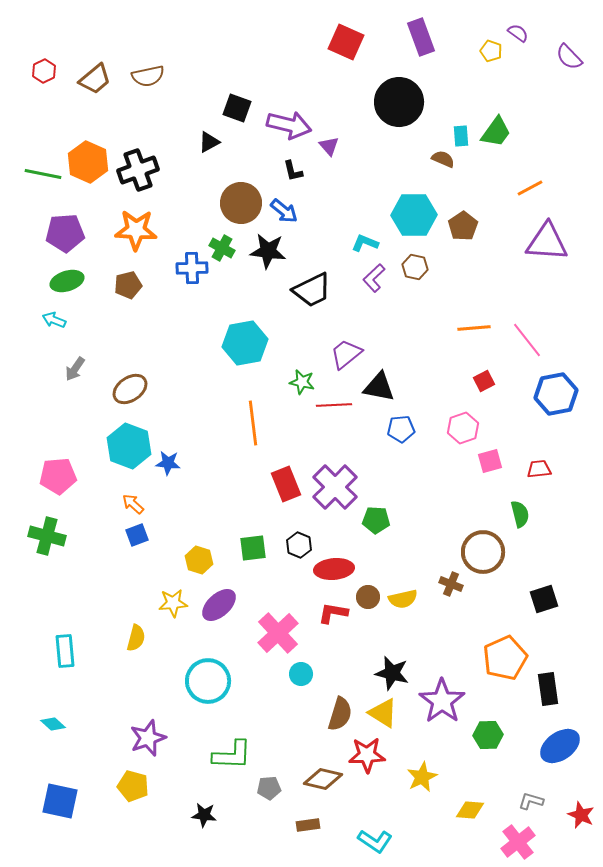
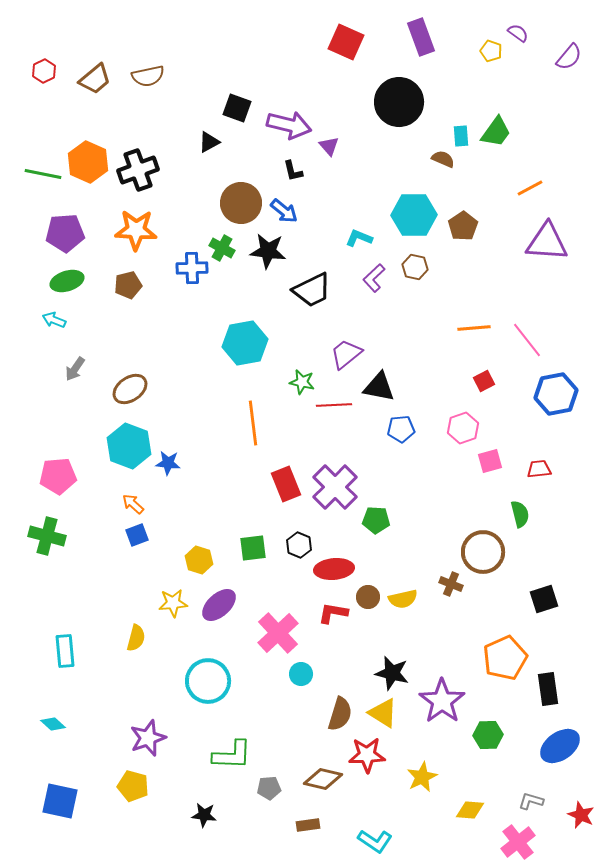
purple semicircle at (569, 57): rotated 96 degrees counterclockwise
cyan L-shape at (365, 243): moved 6 px left, 5 px up
